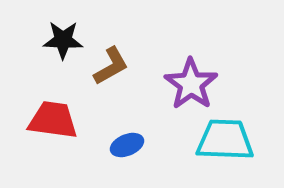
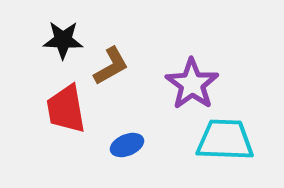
purple star: moved 1 px right
red trapezoid: moved 13 px right, 11 px up; rotated 108 degrees counterclockwise
